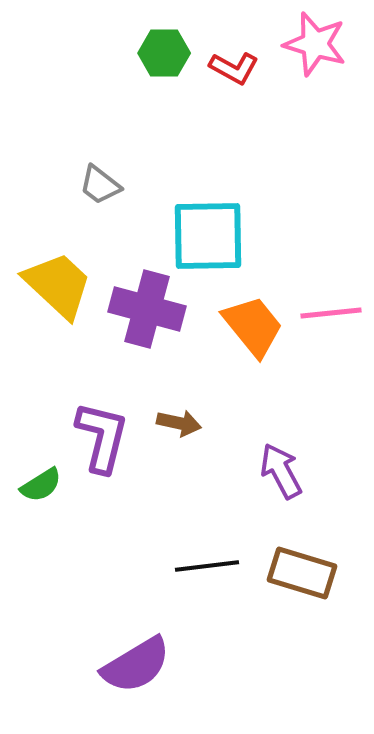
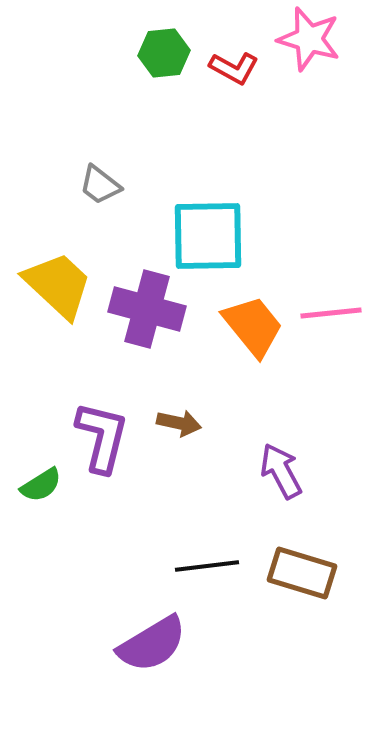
pink star: moved 6 px left, 5 px up
green hexagon: rotated 6 degrees counterclockwise
purple semicircle: moved 16 px right, 21 px up
